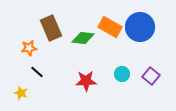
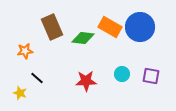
brown rectangle: moved 1 px right, 1 px up
orange star: moved 4 px left, 3 px down
black line: moved 6 px down
purple square: rotated 30 degrees counterclockwise
yellow star: moved 1 px left
